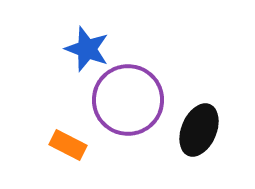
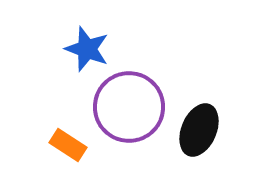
purple circle: moved 1 px right, 7 px down
orange rectangle: rotated 6 degrees clockwise
